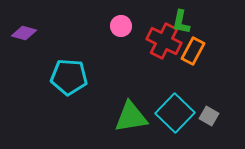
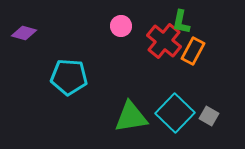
red cross: rotated 12 degrees clockwise
